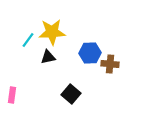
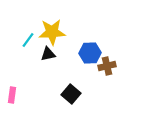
black triangle: moved 3 px up
brown cross: moved 3 px left, 2 px down; rotated 18 degrees counterclockwise
